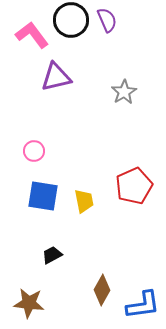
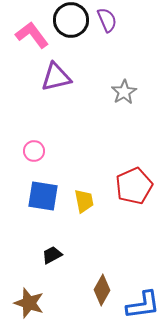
brown star: rotated 12 degrees clockwise
